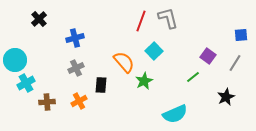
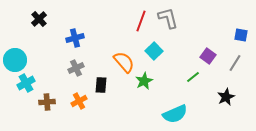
blue square: rotated 16 degrees clockwise
